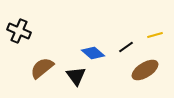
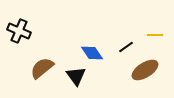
yellow line: rotated 14 degrees clockwise
blue diamond: moved 1 px left; rotated 15 degrees clockwise
